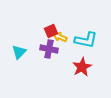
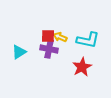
red square: moved 3 px left, 5 px down; rotated 24 degrees clockwise
cyan L-shape: moved 2 px right
cyan triangle: rotated 14 degrees clockwise
